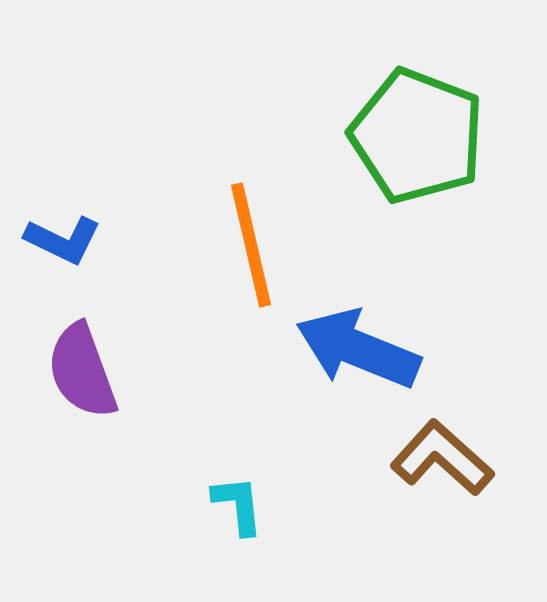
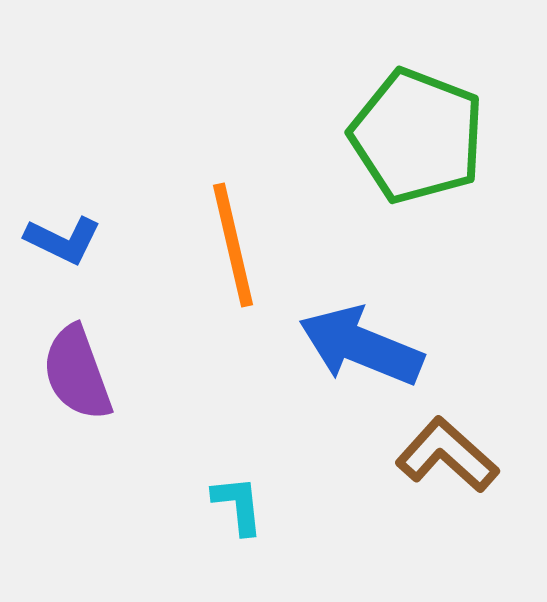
orange line: moved 18 px left
blue arrow: moved 3 px right, 3 px up
purple semicircle: moved 5 px left, 2 px down
brown L-shape: moved 5 px right, 3 px up
